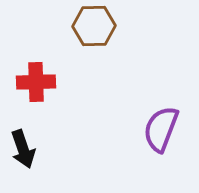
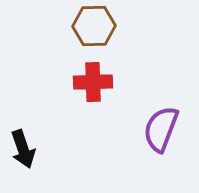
red cross: moved 57 px right
